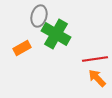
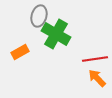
orange rectangle: moved 2 px left, 4 px down
